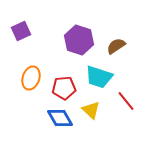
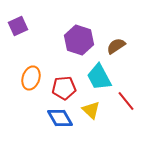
purple square: moved 3 px left, 5 px up
cyan trapezoid: rotated 44 degrees clockwise
